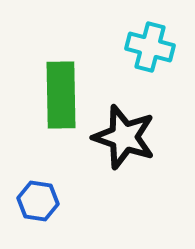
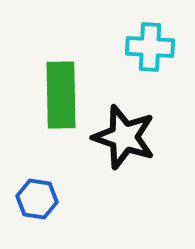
cyan cross: rotated 12 degrees counterclockwise
blue hexagon: moved 1 px left, 2 px up
